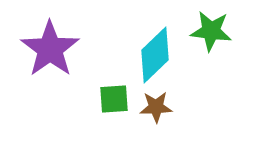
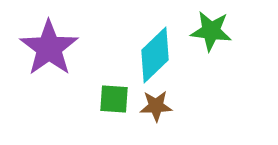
purple star: moved 1 px left, 1 px up
green square: rotated 8 degrees clockwise
brown star: moved 1 px up
